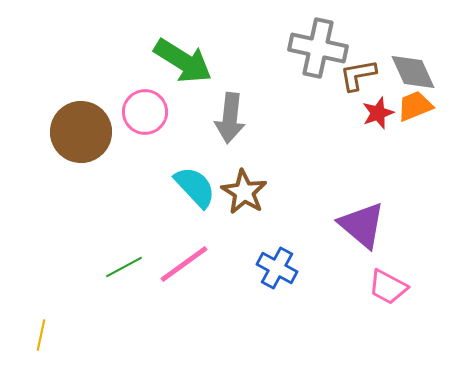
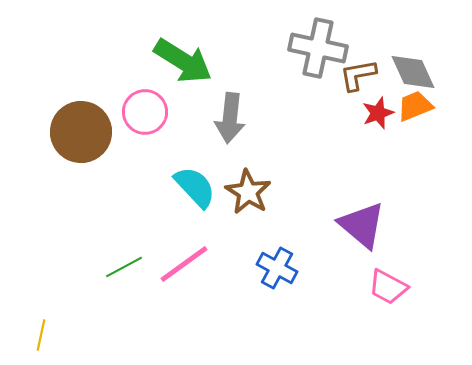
brown star: moved 4 px right
